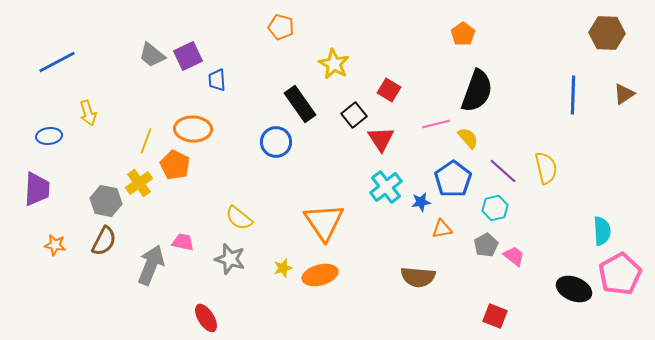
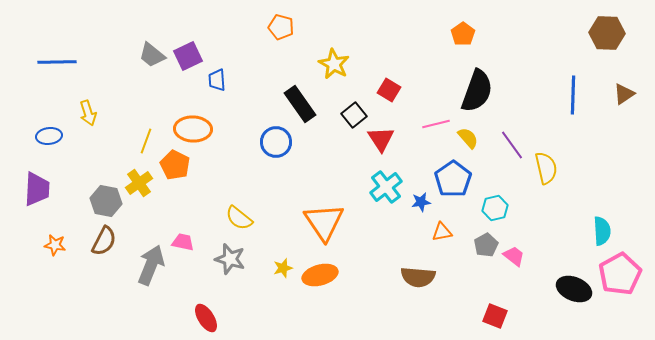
blue line at (57, 62): rotated 27 degrees clockwise
purple line at (503, 171): moved 9 px right, 26 px up; rotated 12 degrees clockwise
orange triangle at (442, 229): moved 3 px down
